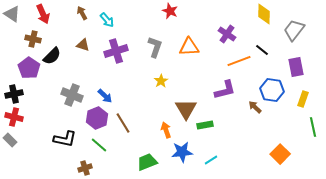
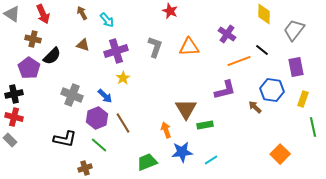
yellow star at (161, 81): moved 38 px left, 3 px up
